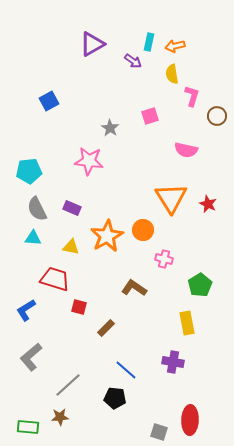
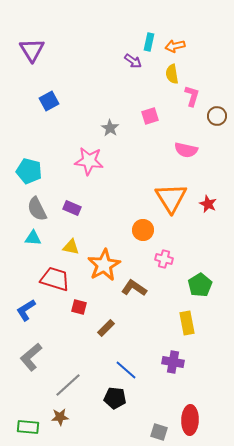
purple triangle: moved 60 px left, 6 px down; rotated 32 degrees counterclockwise
cyan pentagon: rotated 20 degrees clockwise
orange star: moved 3 px left, 29 px down
